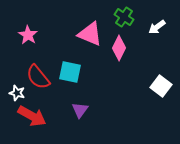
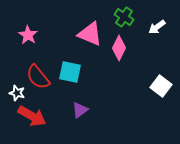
purple triangle: rotated 18 degrees clockwise
